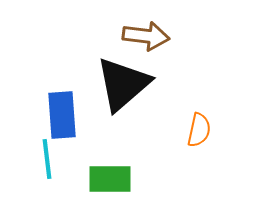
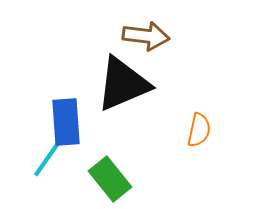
black triangle: rotated 18 degrees clockwise
blue rectangle: moved 4 px right, 7 px down
cyan line: rotated 42 degrees clockwise
green rectangle: rotated 51 degrees clockwise
